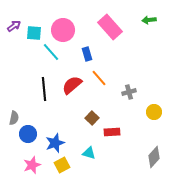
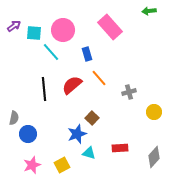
green arrow: moved 9 px up
red rectangle: moved 8 px right, 16 px down
blue star: moved 22 px right, 9 px up
